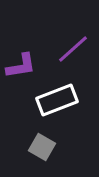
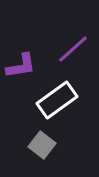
white rectangle: rotated 15 degrees counterclockwise
gray square: moved 2 px up; rotated 8 degrees clockwise
